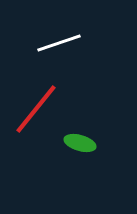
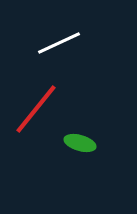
white line: rotated 6 degrees counterclockwise
